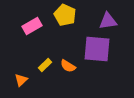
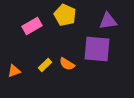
orange semicircle: moved 1 px left, 2 px up
orange triangle: moved 7 px left, 9 px up; rotated 24 degrees clockwise
